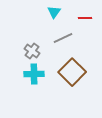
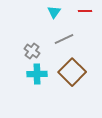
red line: moved 7 px up
gray line: moved 1 px right, 1 px down
cyan cross: moved 3 px right
